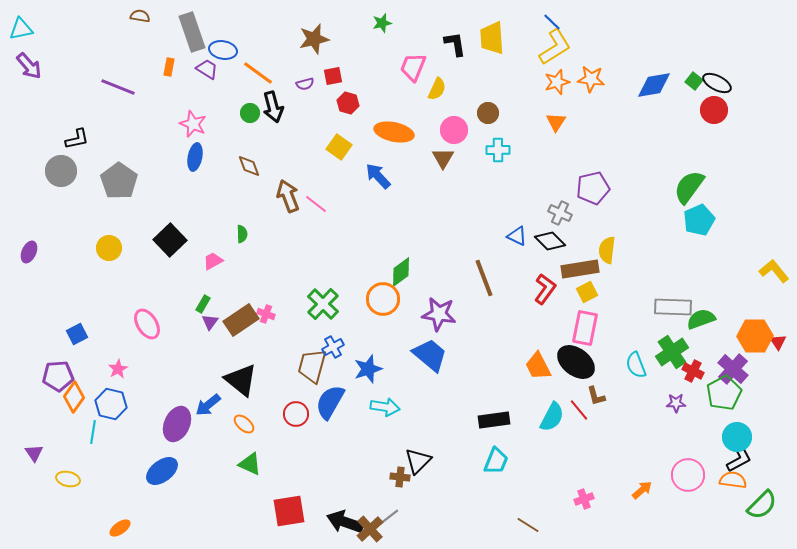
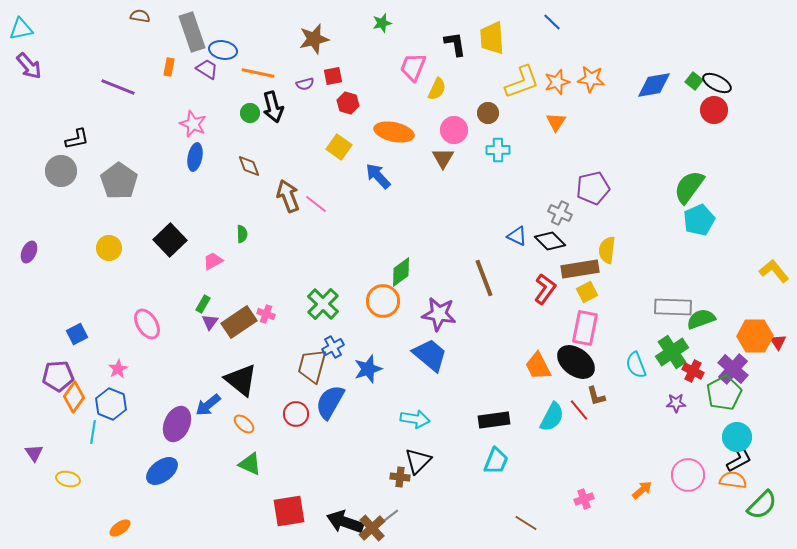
yellow L-shape at (555, 47): moved 33 px left, 35 px down; rotated 12 degrees clockwise
orange line at (258, 73): rotated 24 degrees counterclockwise
orange circle at (383, 299): moved 2 px down
brown rectangle at (241, 320): moved 2 px left, 2 px down
blue hexagon at (111, 404): rotated 8 degrees clockwise
cyan arrow at (385, 407): moved 30 px right, 12 px down
brown line at (528, 525): moved 2 px left, 2 px up
brown cross at (370, 529): moved 2 px right, 1 px up
